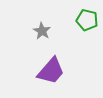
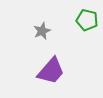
gray star: rotated 18 degrees clockwise
